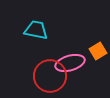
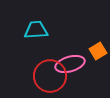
cyan trapezoid: rotated 15 degrees counterclockwise
pink ellipse: moved 1 px down
